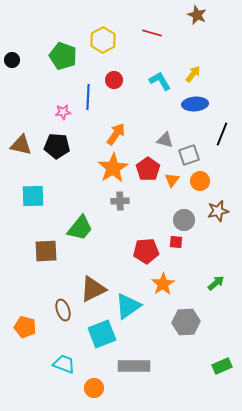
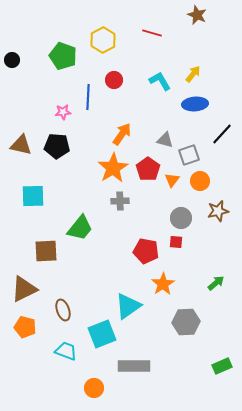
orange arrow at (116, 134): moved 6 px right
black line at (222, 134): rotated 20 degrees clockwise
gray circle at (184, 220): moved 3 px left, 2 px up
red pentagon at (146, 251): rotated 15 degrees clockwise
brown triangle at (93, 289): moved 69 px left
cyan trapezoid at (64, 364): moved 2 px right, 13 px up
